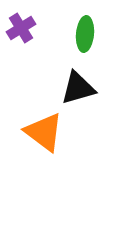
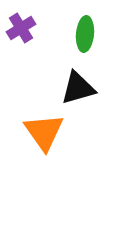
orange triangle: rotated 18 degrees clockwise
